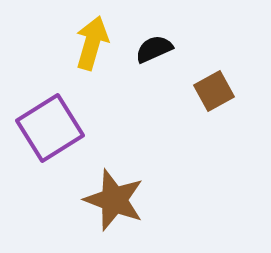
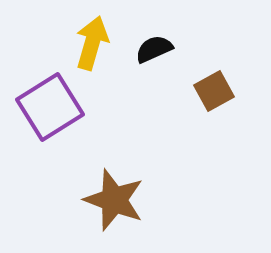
purple square: moved 21 px up
